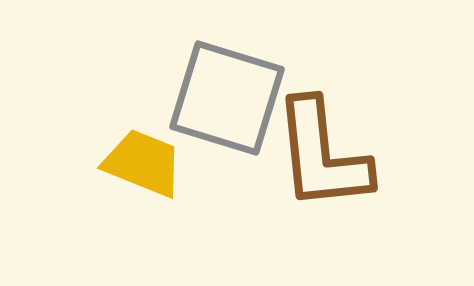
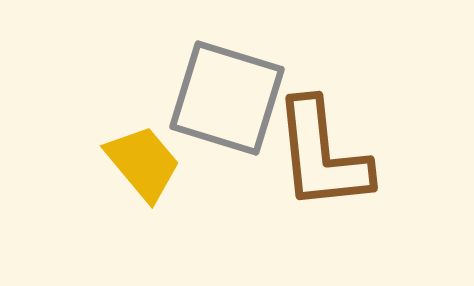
yellow trapezoid: rotated 28 degrees clockwise
